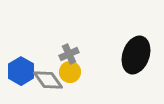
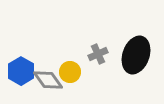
gray cross: moved 29 px right
